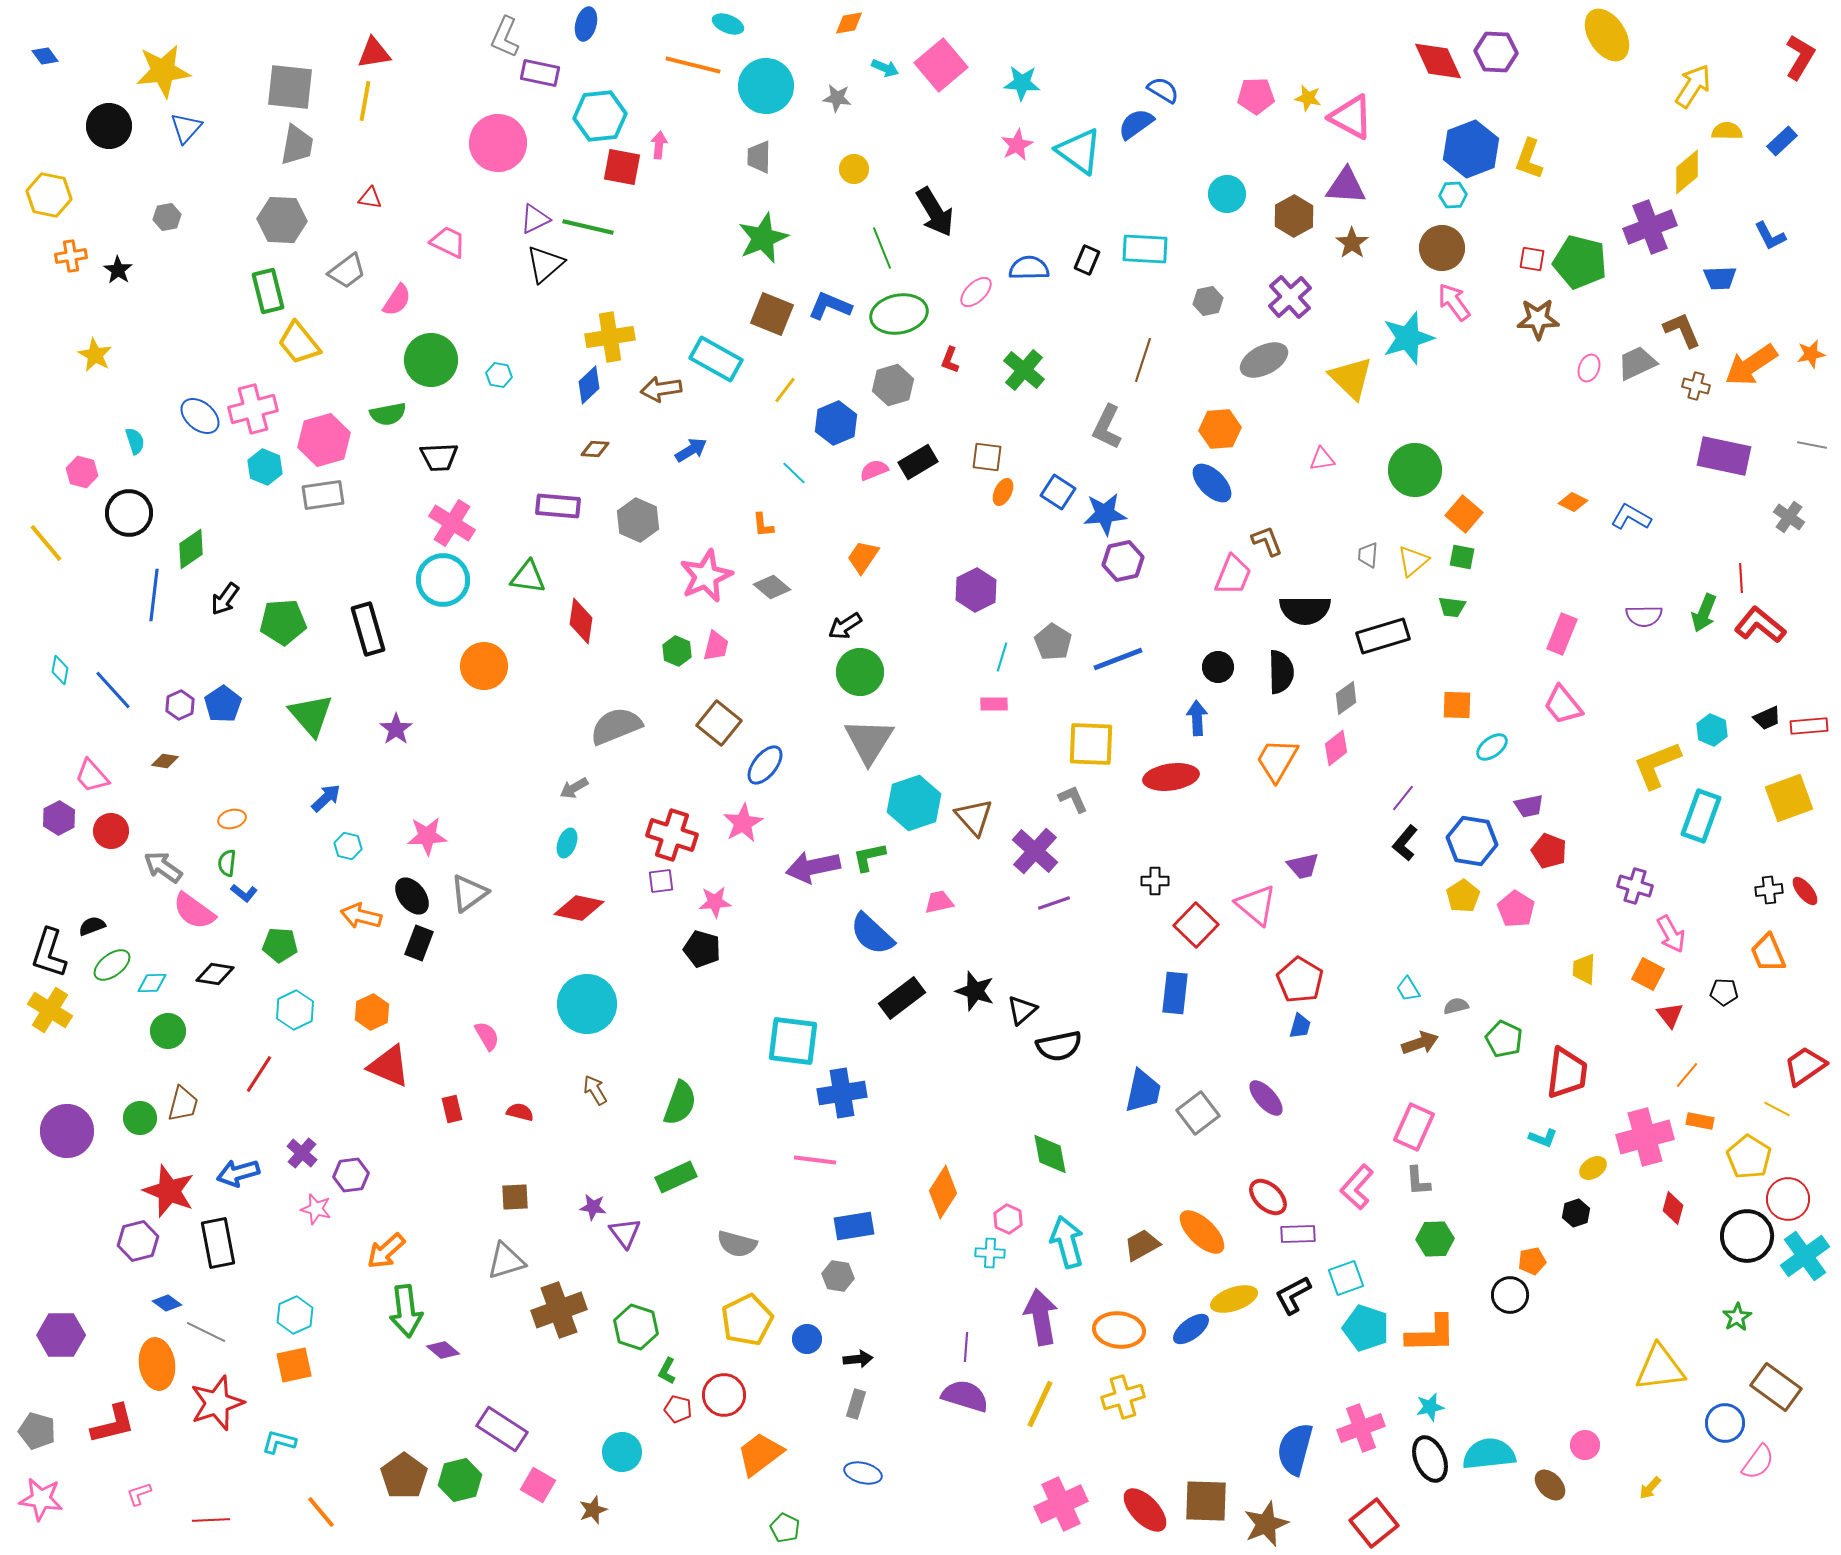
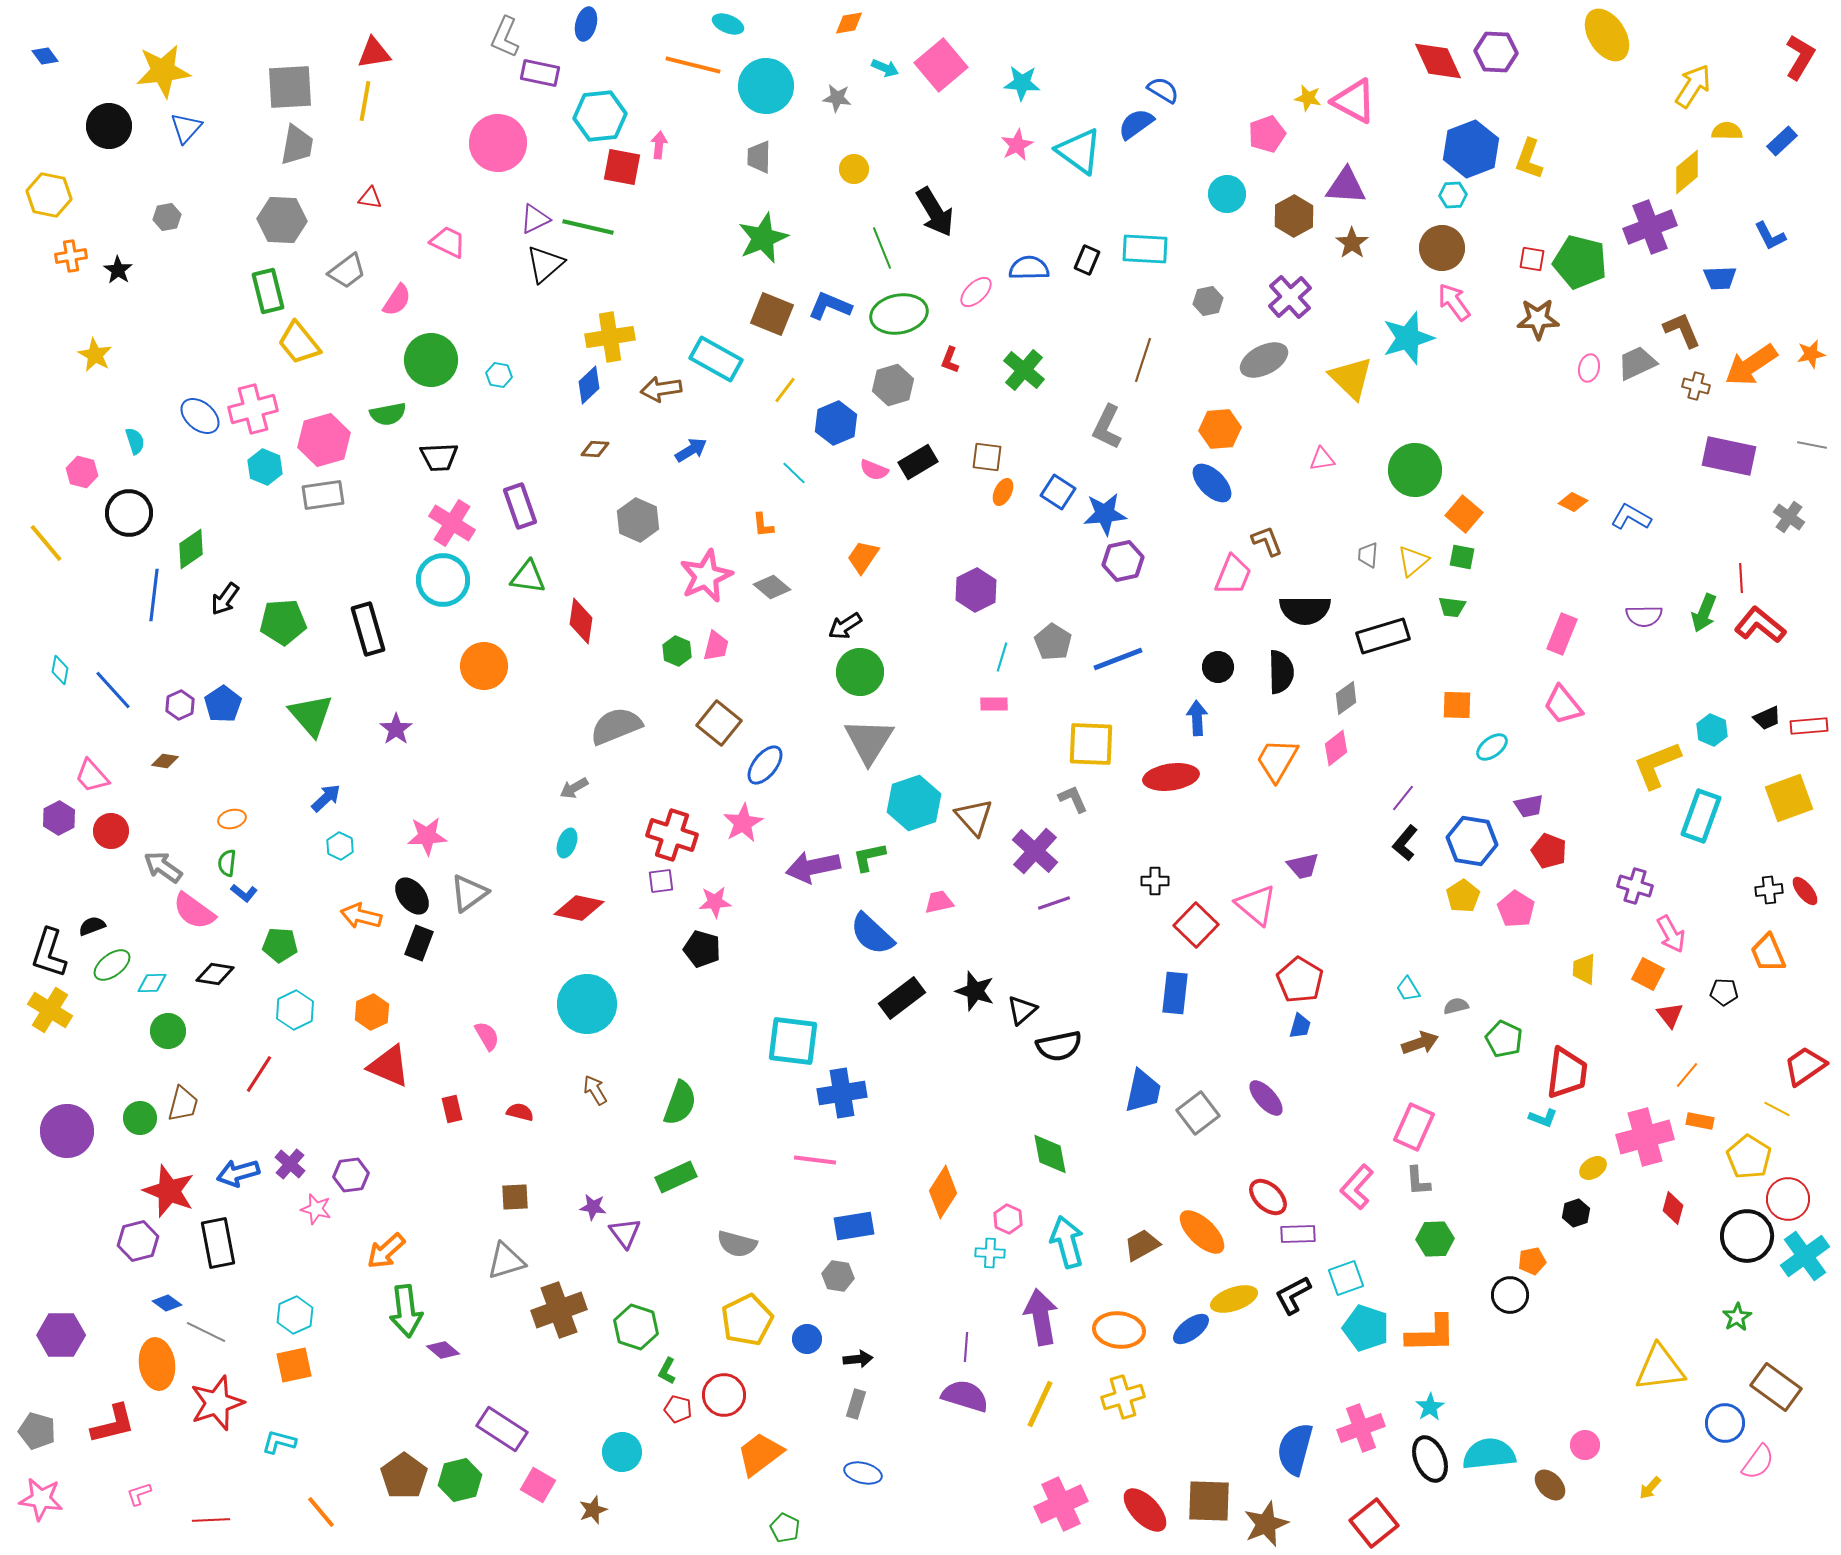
gray square at (290, 87): rotated 9 degrees counterclockwise
pink pentagon at (1256, 96): moved 11 px right, 38 px down; rotated 18 degrees counterclockwise
pink triangle at (1351, 117): moved 3 px right, 16 px up
pink ellipse at (1589, 368): rotated 8 degrees counterclockwise
purple rectangle at (1724, 456): moved 5 px right
pink semicircle at (874, 470): rotated 136 degrees counterclockwise
purple rectangle at (558, 506): moved 38 px left; rotated 66 degrees clockwise
cyan hexagon at (348, 846): moved 8 px left; rotated 12 degrees clockwise
cyan L-shape at (1543, 1138): moved 20 px up
purple cross at (302, 1153): moved 12 px left, 11 px down
cyan star at (1430, 1407): rotated 20 degrees counterclockwise
brown square at (1206, 1501): moved 3 px right
